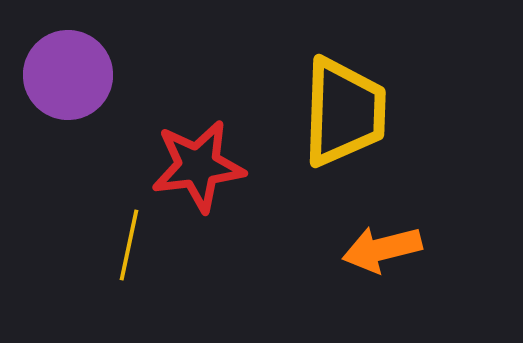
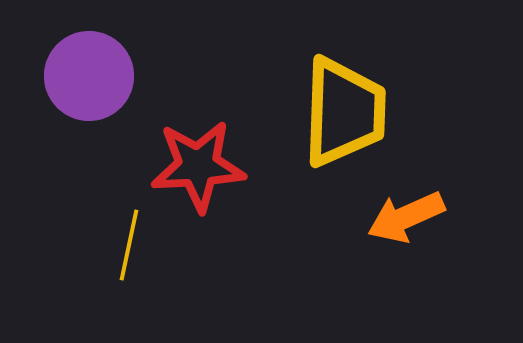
purple circle: moved 21 px right, 1 px down
red star: rotated 4 degrees clockwise
orange arrow: moved 24 px right, 32 px up; rotated 10 degrees counterclockwise
